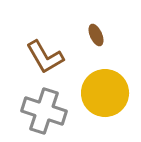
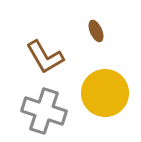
brown ellipse: moved 4 px up
